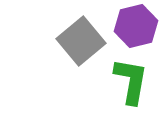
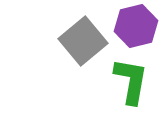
gray square: moved 2 px right
